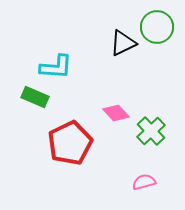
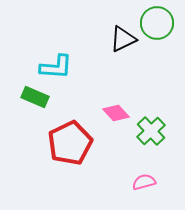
green circle: moved 4 px up
black triangle: moved 4 px up
